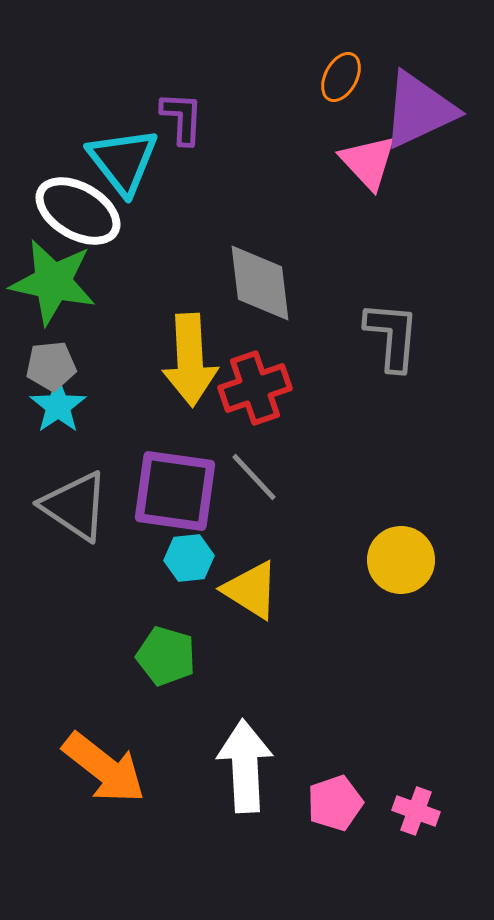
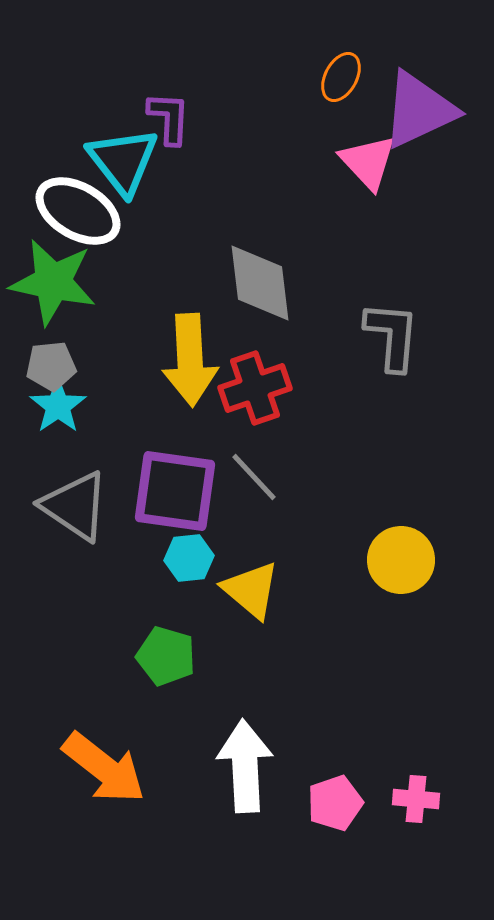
purple L-shape: moved 13 px left
yellow triangle: rotated 8 degrees clockwise
pink cross: moved 12 px up; rotated 15 degrees counterclockwise
